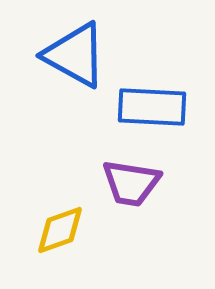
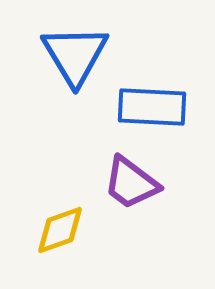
blue triangle: rotated 30 degrees clockwise
purple trapezoid: rotated 28 degrees clockwise
